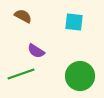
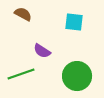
brown semicircle: moved 2 px up
purple semicircle: moved 6 px right
green circle: moved 3 px left
